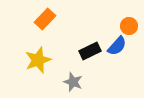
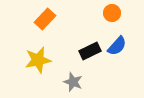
orange circle: moved 17 px left, 13 px up
yellow star: rotated 8 degrees clockwise
